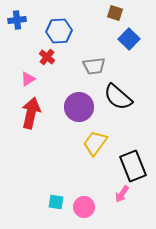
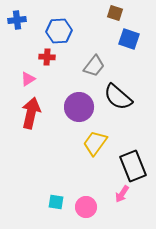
blue square: rotated 25 degrees counterclockwise
red cross: rotated 35 degrees counterclockwise
gray trapezoid: rotated 45 degrees counterclockwise
pink circle: moved 2 px right
